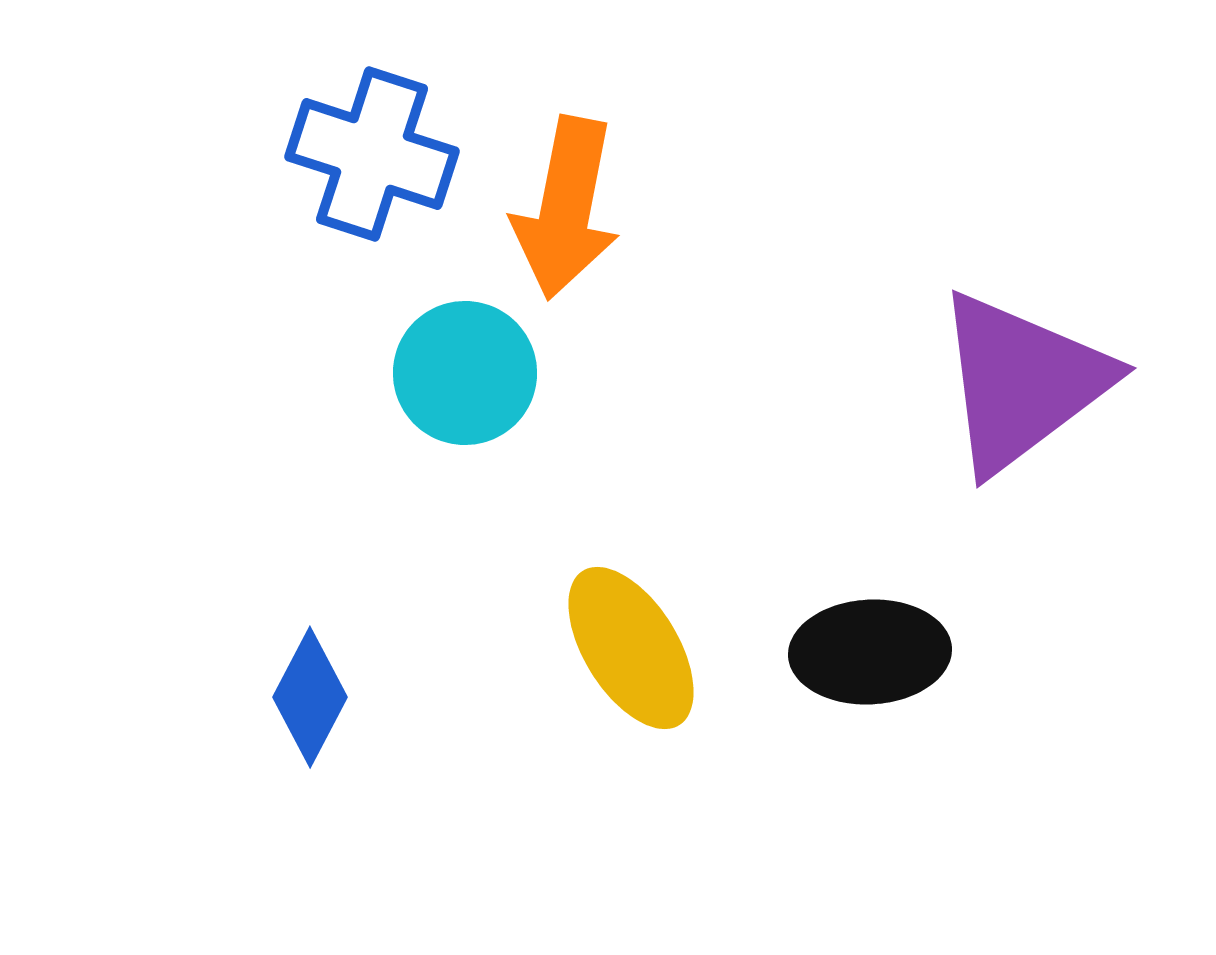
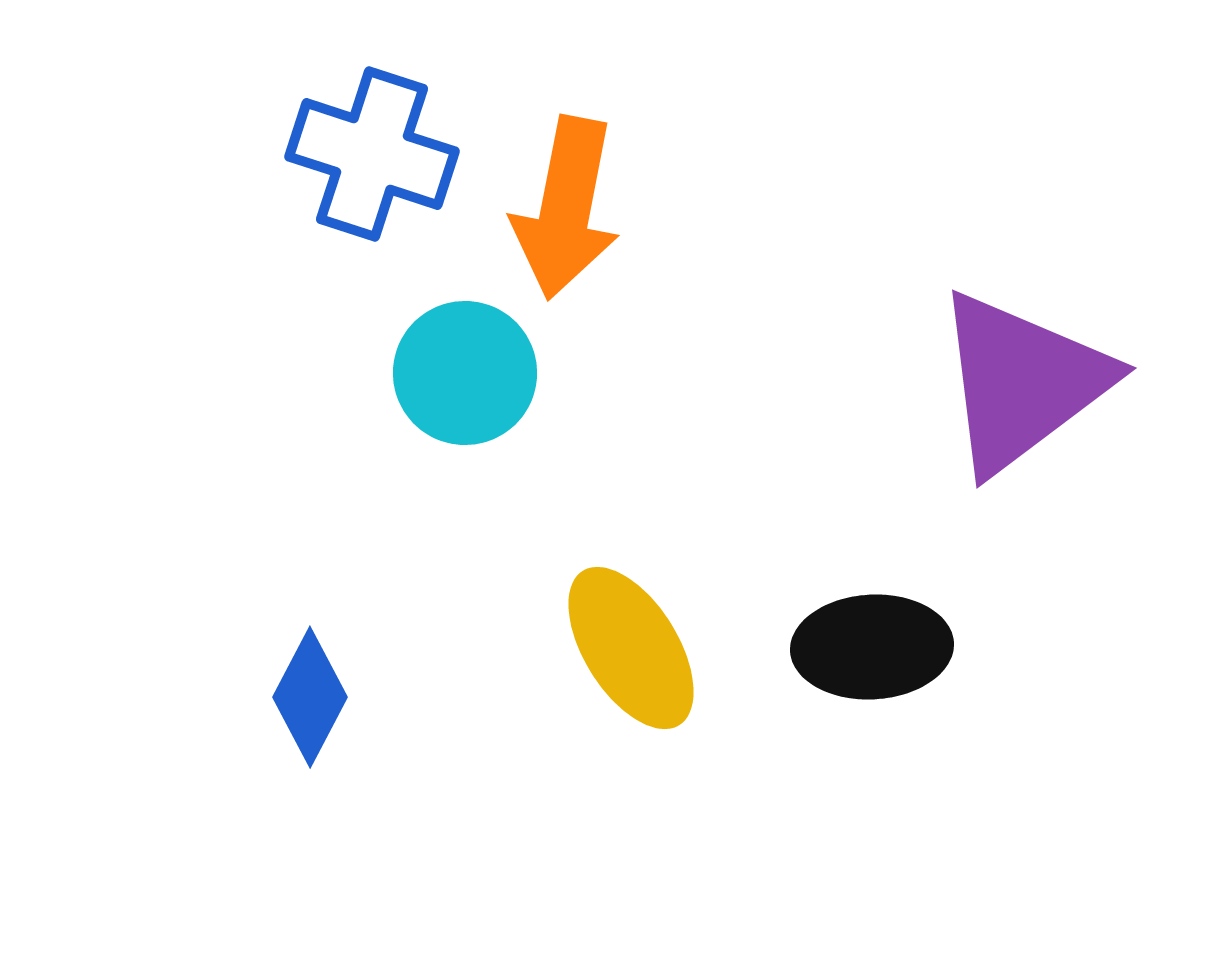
black ellipse: moved 2 px right, 5 px up
